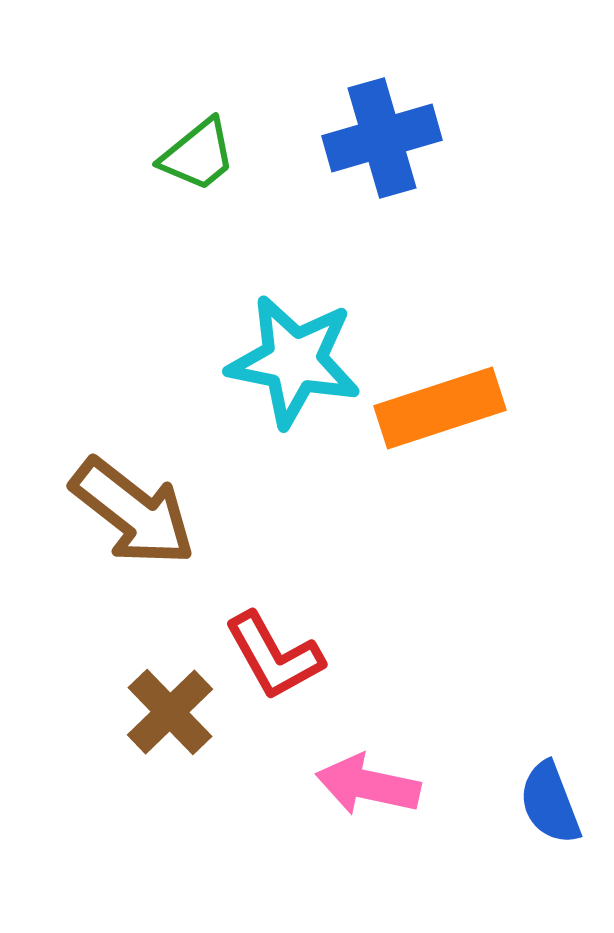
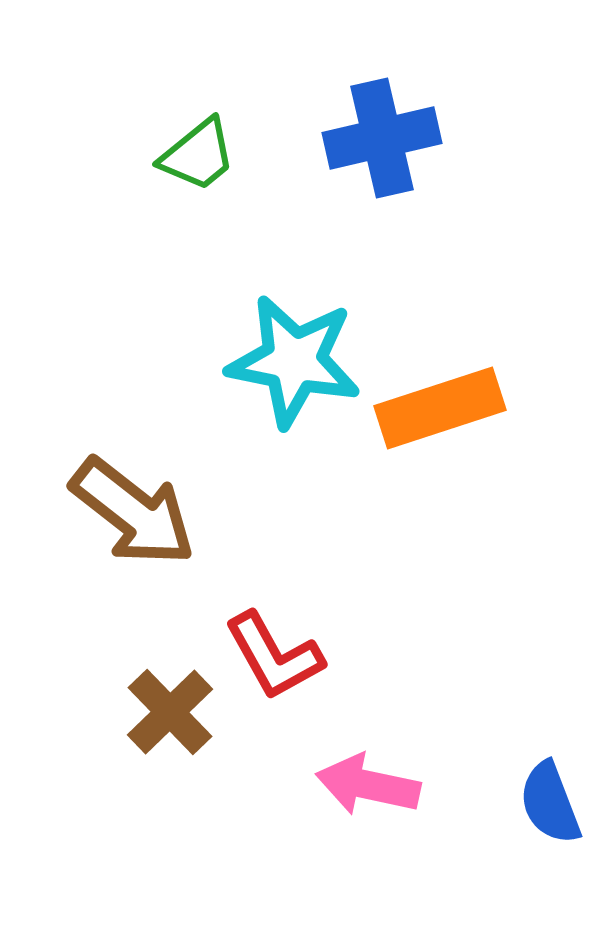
blue cross: rotated 3 degrees clockwise
